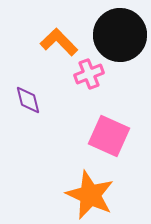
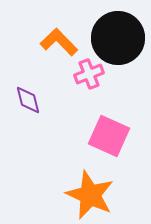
black circle: moved 2 px left, 3 px down
